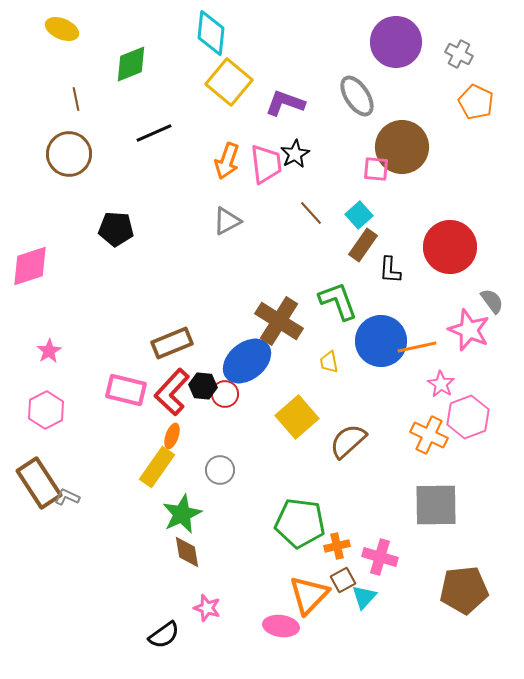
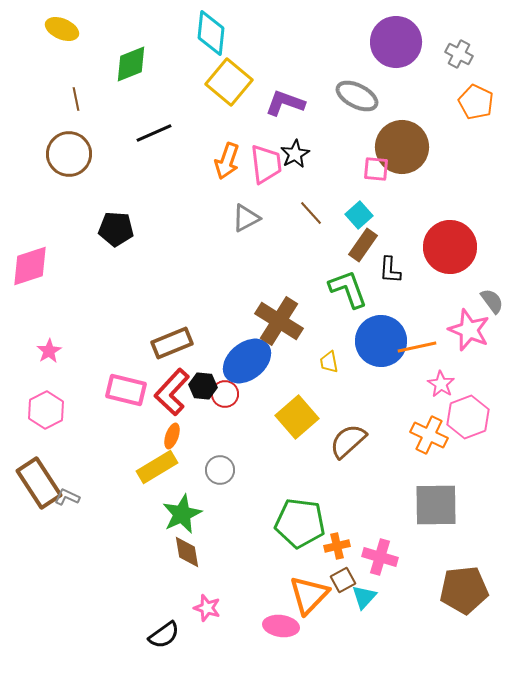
gray ellipse at (357, 96): rotated 30 degrees counterclockwise
gray triangle at (227, 221): moved 19 px right, 3 px up
green L-shape at (338, 301): moved 10 px right, 12 px up
yellow rectangle at (157, 467): rotated 24 degrees clockwise
